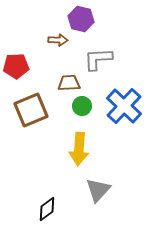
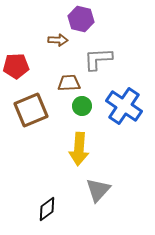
blue cross: rotated 9 degrees counterclockwise
